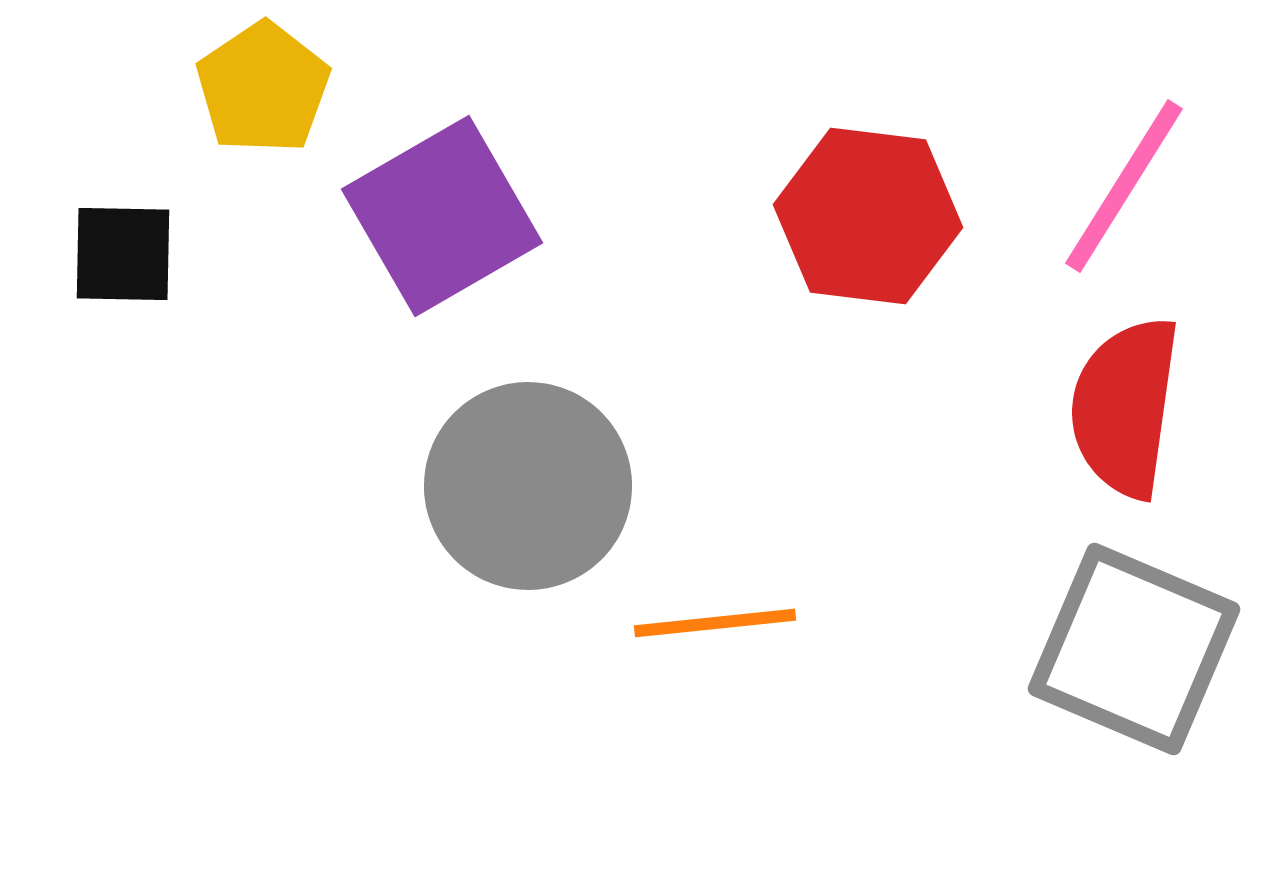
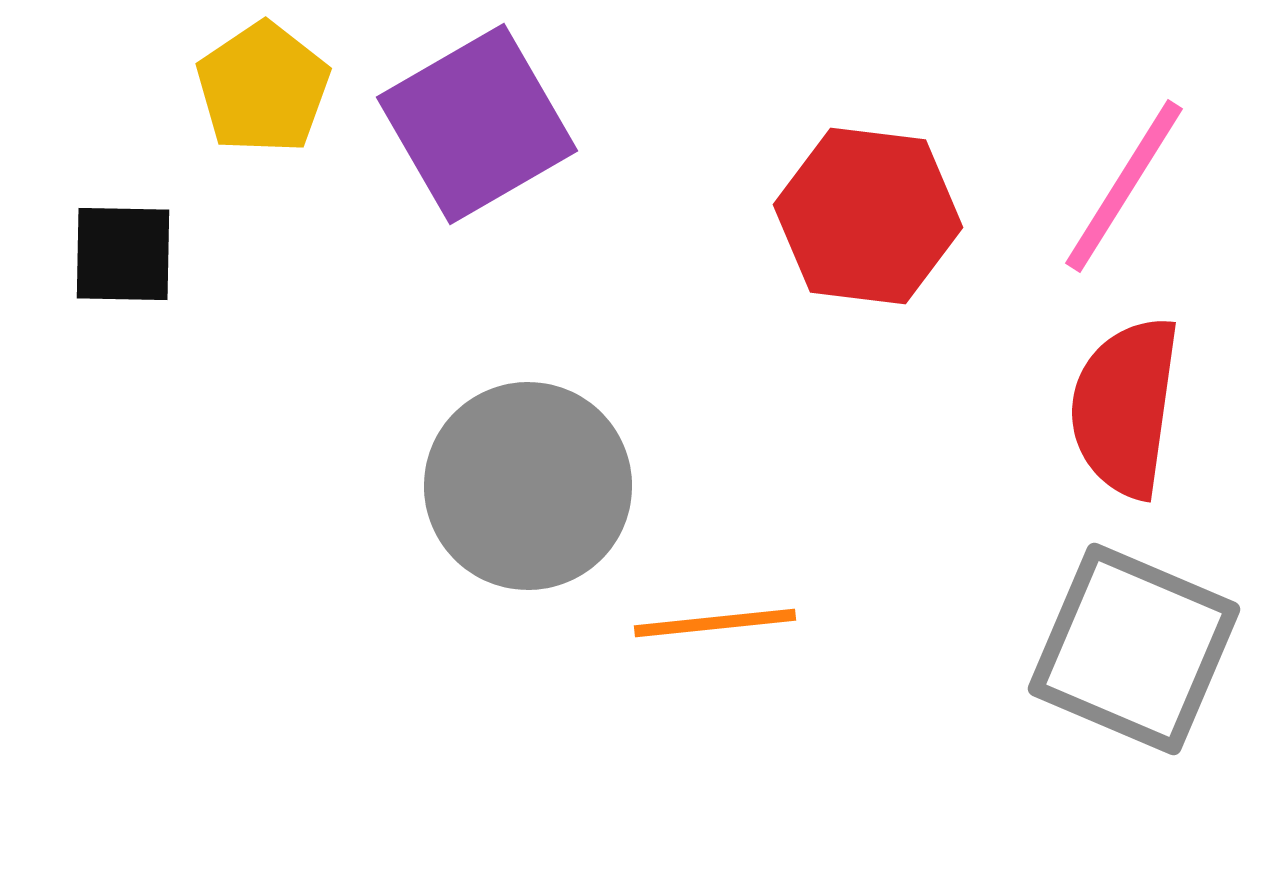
purple square: moved 35 px right, 92 px up
